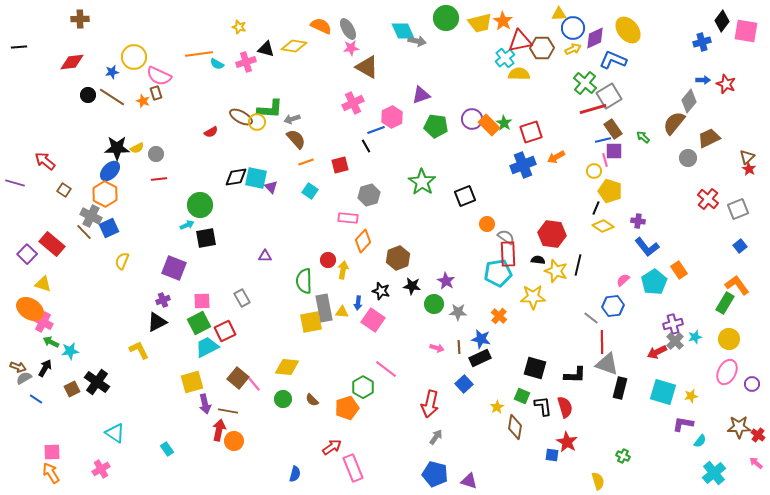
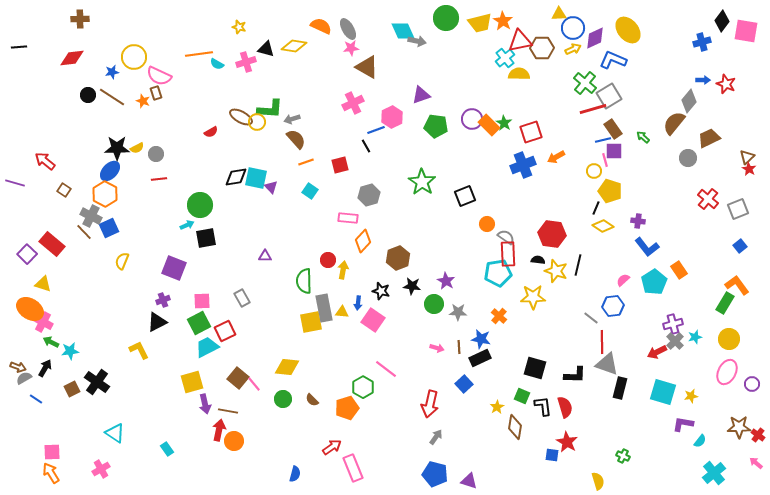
red diamond at (72, 62): moved 4 px up
